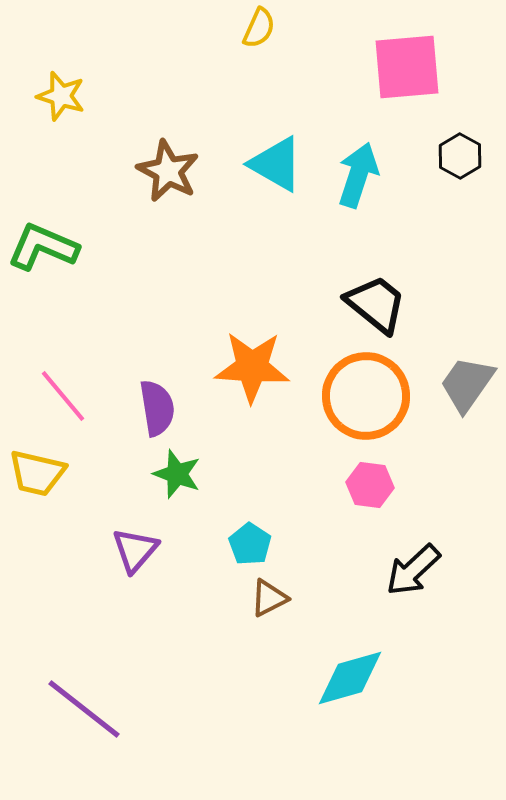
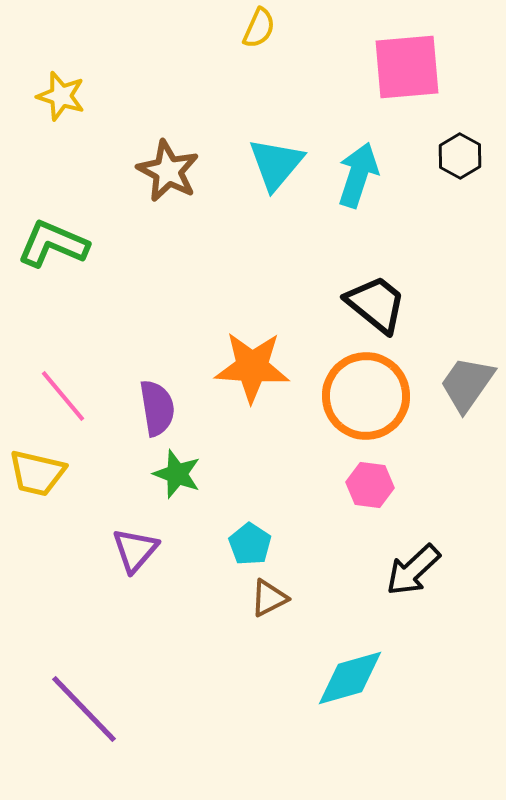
cyan triangle: rotated 40 degrees clockwise
green L-shape: moved 10 px right, 3 px up
purple line: rotated 8 degrees clockwise
